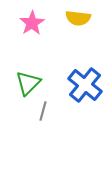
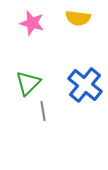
pink star: rotated 25 degrees counterclockwise
gray line: rotated 24 degrees counterclockwise
